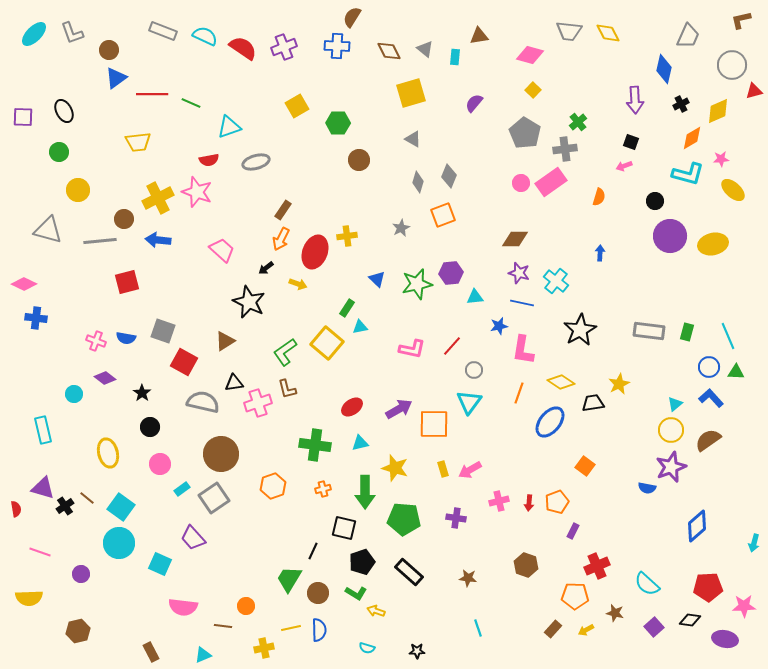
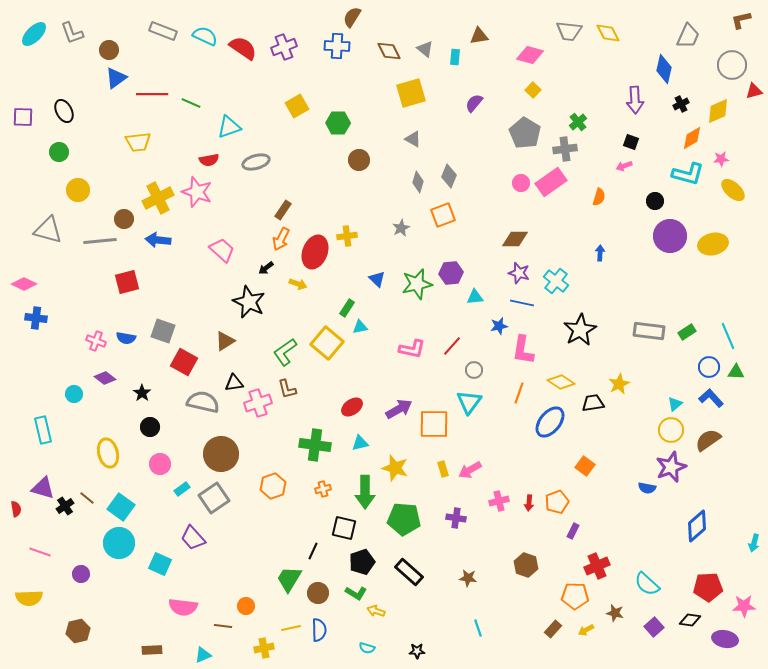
green rectangle at (687, 332): rotated 42 degrees clockwise
brown rectangle at (151, 652): moved 1 px right, 2 px up; rotated 66 degrees counterclockwise
